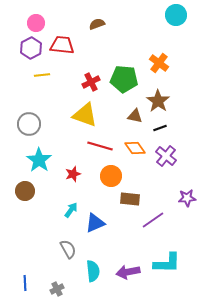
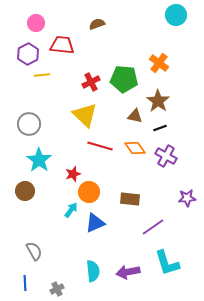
purple hexagon: moved 3 px left, 6 px down
yellow triangle: rotated 24 degrees clockwise
purple cross: rotated 10 degrees counterclockwise
orange circle: moved 22 px left, 16 px down
purple line: moved 7 px down
gray semicircle: moved 34 px left, 2 px down
cyan L-shape: rotated 72 degrees clockwise
